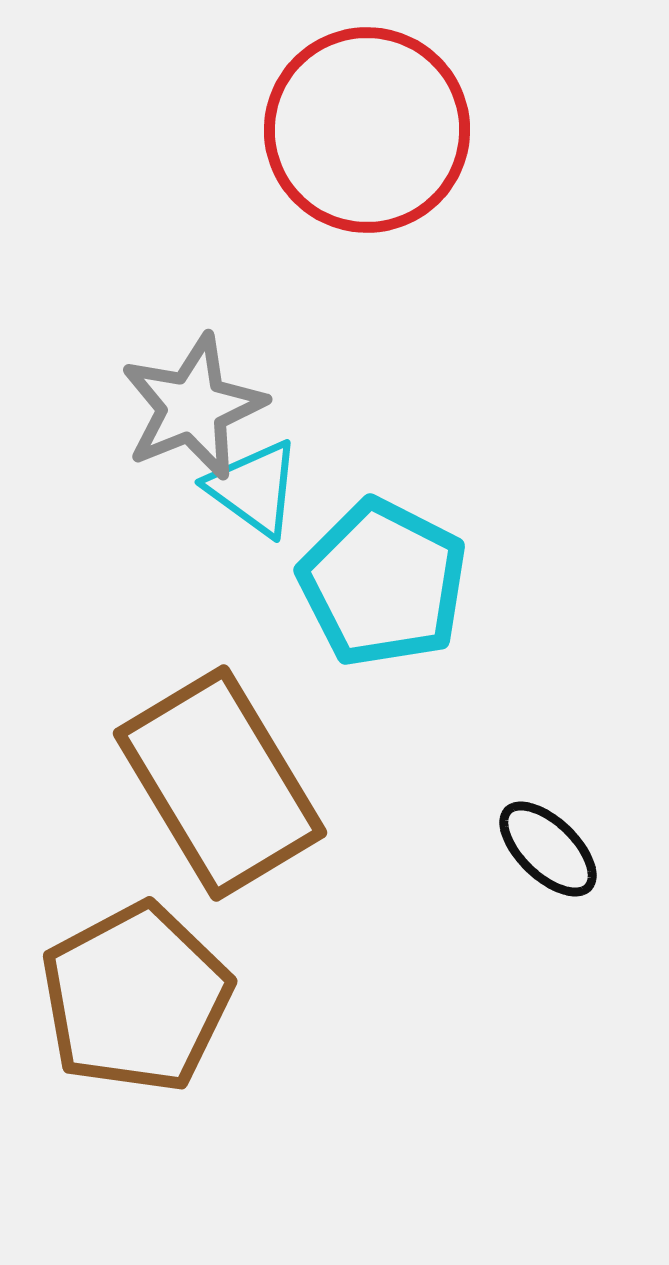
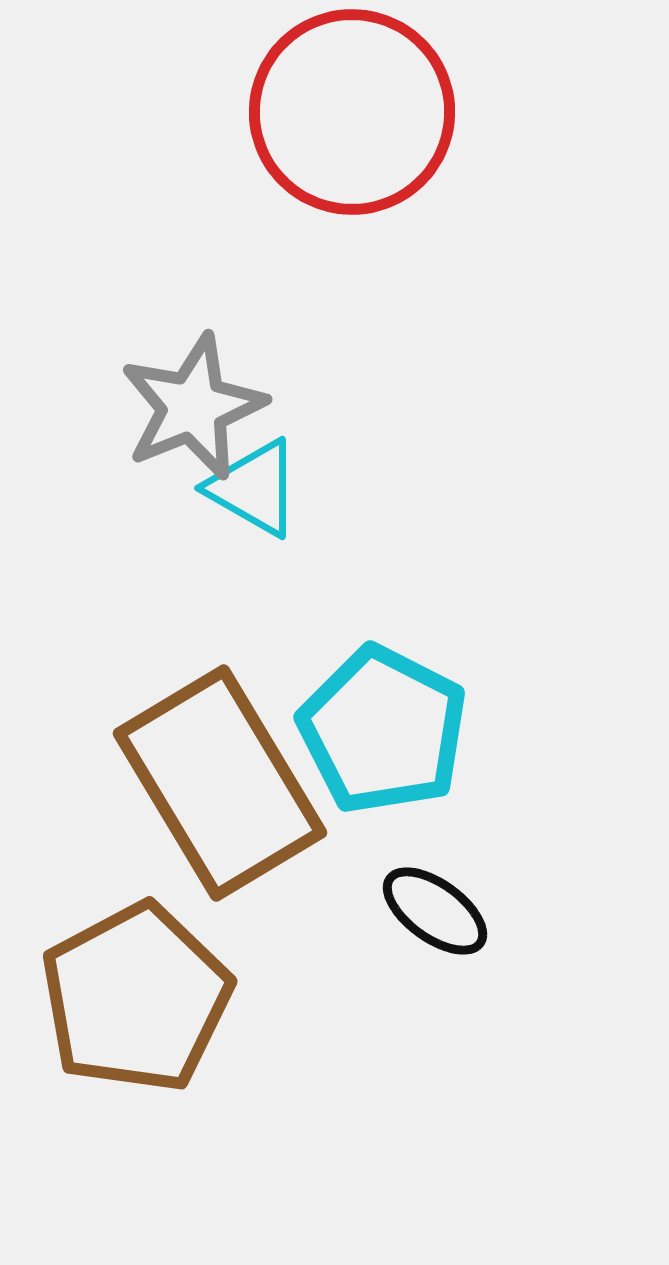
red circle: moved 15 px left, 18 px up
cyan triangle: rotated 6 degrees counterclockwise
cyan pentagon: moved 147 px down
black ellipse: moved 113 px left, 62 px down; rotated 8 degrees counterclockwise
